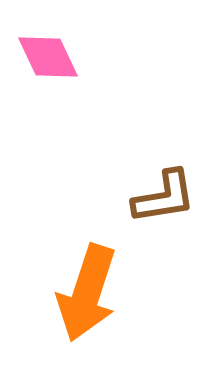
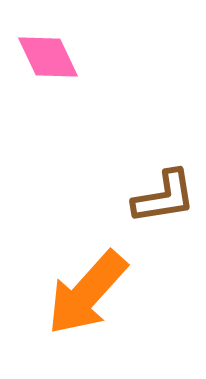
orange arrow: rotated 24 degrees clockwise
